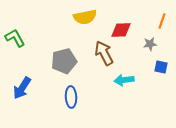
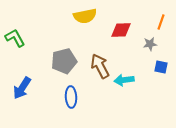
yellow semicircle: moved 1 px up
orange line: moved 1 px left, 1 px down
brown arrow: moved 4 px left, 13 px down
